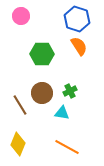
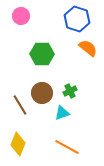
orange semicircle: moved 9 px right, 2 px down; rotated 18 degrees counterclockwise
cyan triangle: rotated 28 degrees counterclockwise
